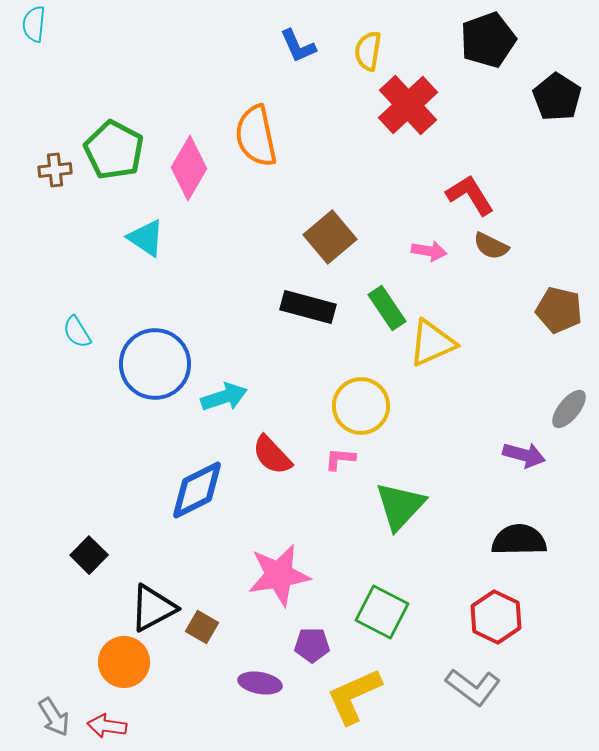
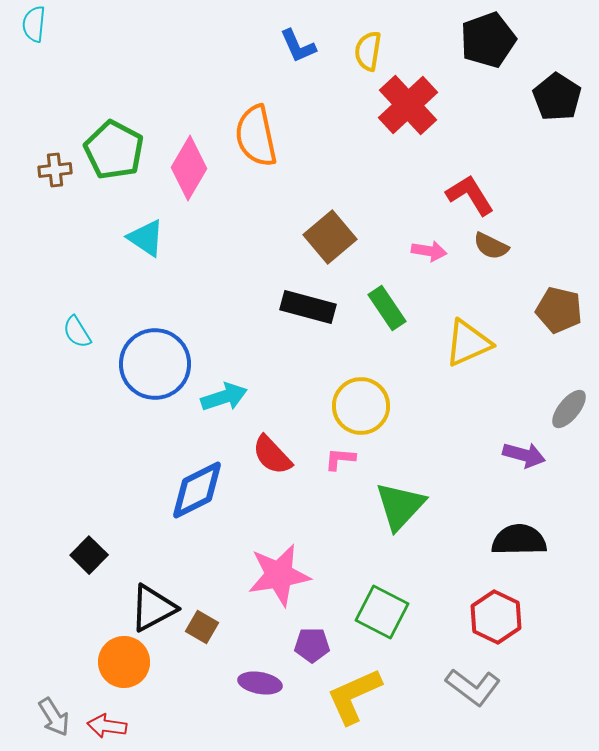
yellow triangle at (432, 343): moved 36 px right
